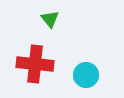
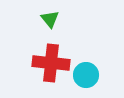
red cross: moved 16 px right, 1 px up
